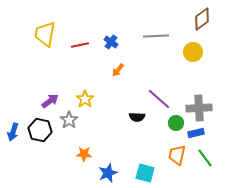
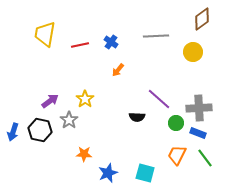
blue rectangle: moved 2 px right; rotated 35 degrees clockwise
orange trapezoid: rotated 15 degrees clockwise
